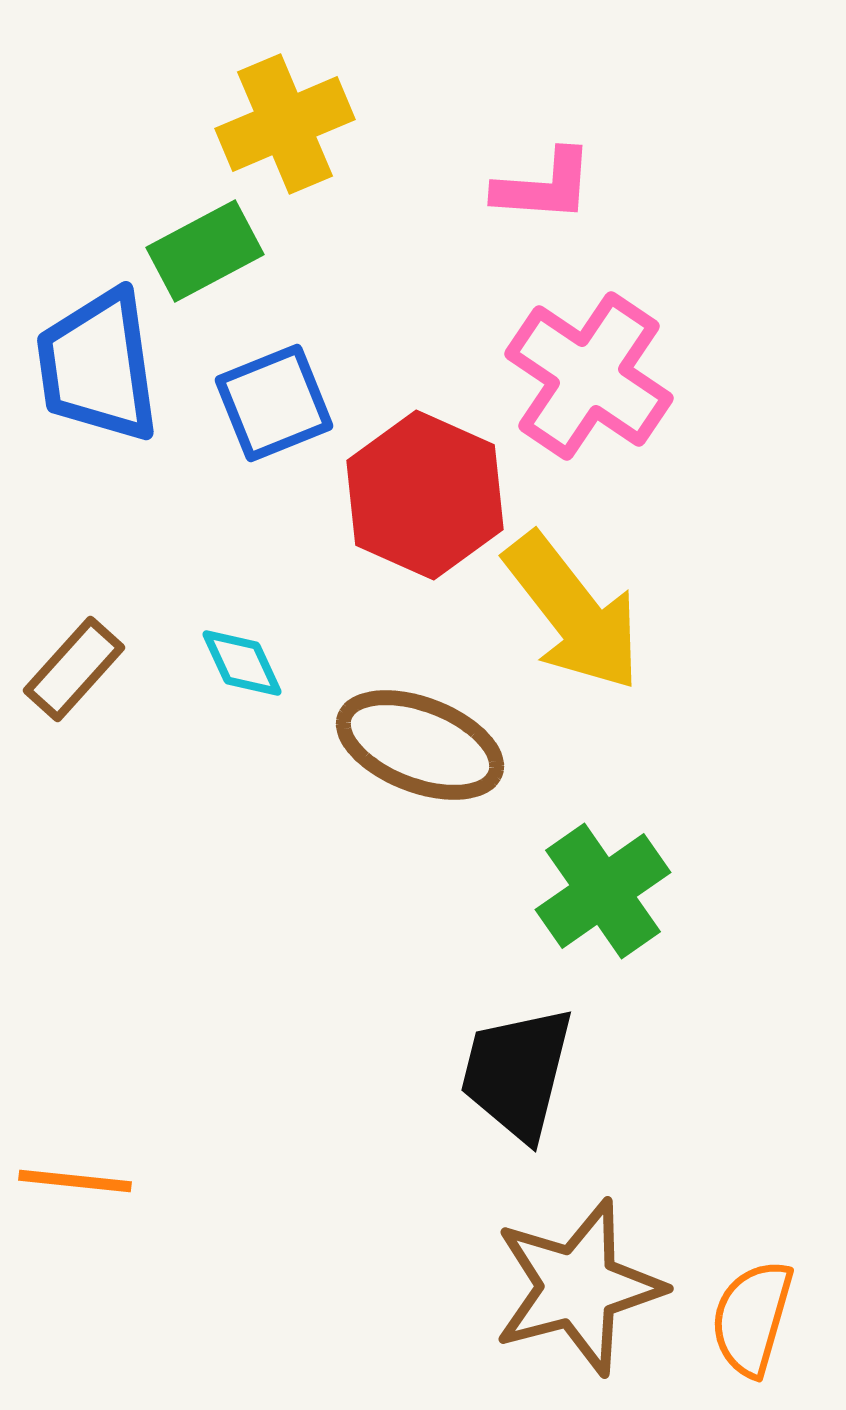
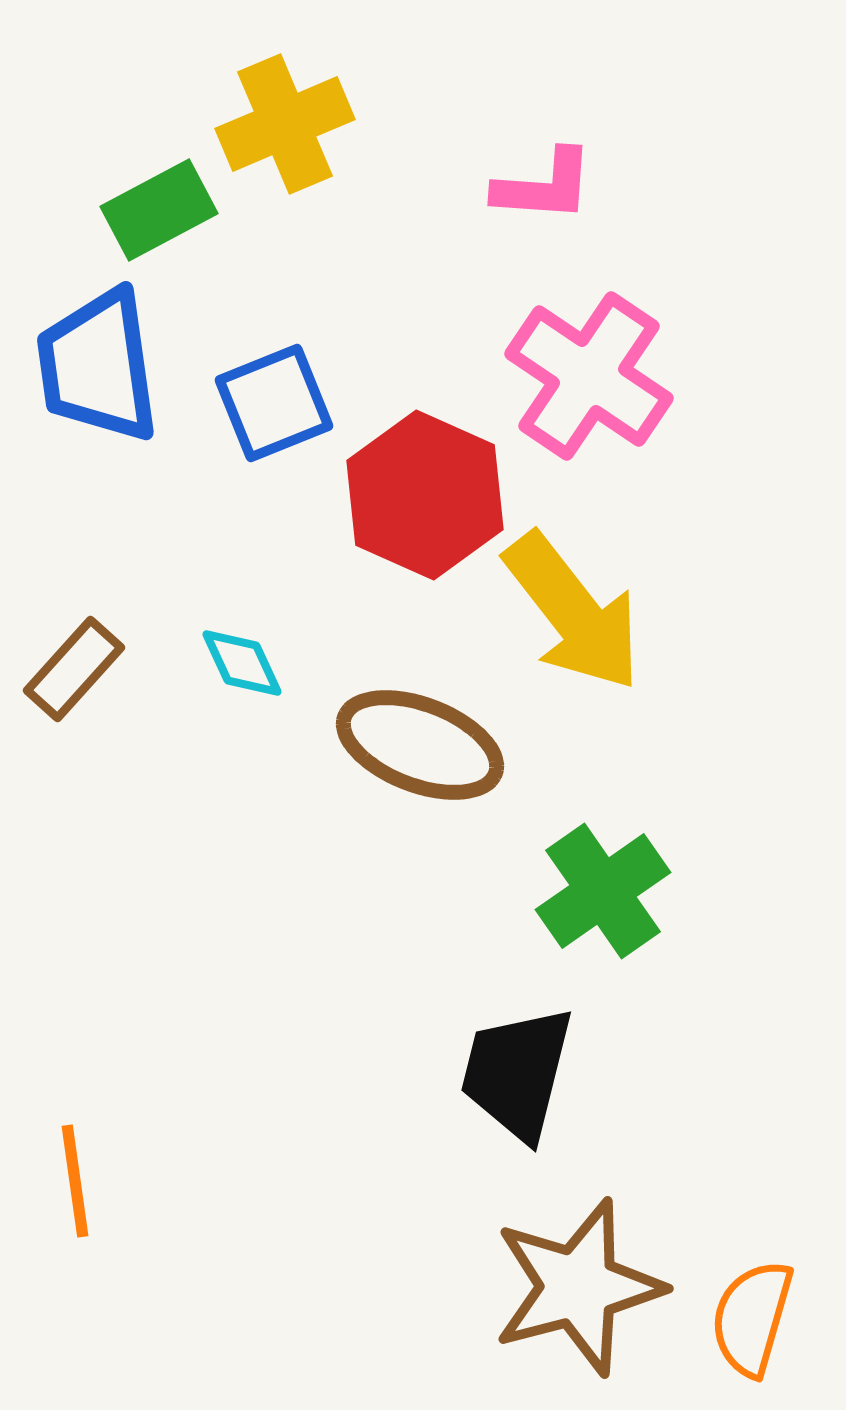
green rectangle: moved 46 px left, 41 px up
orange line: rotated 76 degrees clockwise
